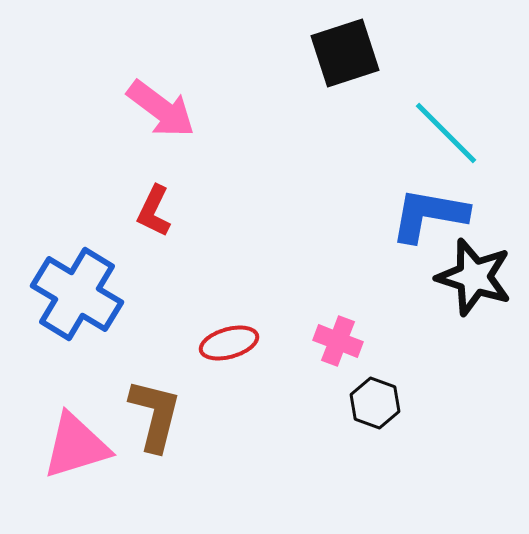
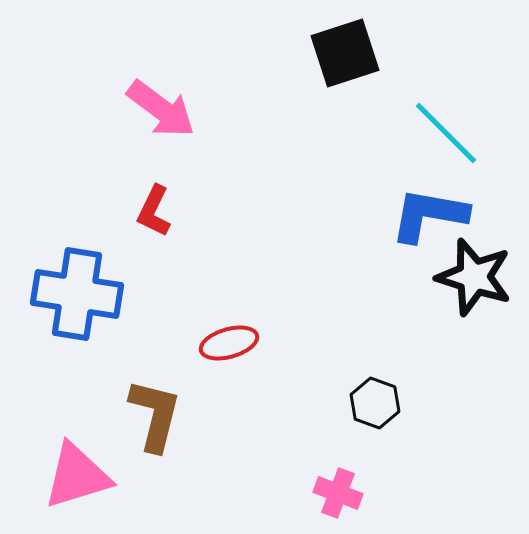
blue cross: rotated 22 degrees counterclockwise
pink cross: moved 152 px down
pink triangle: moved 1 px right, 30 px down
